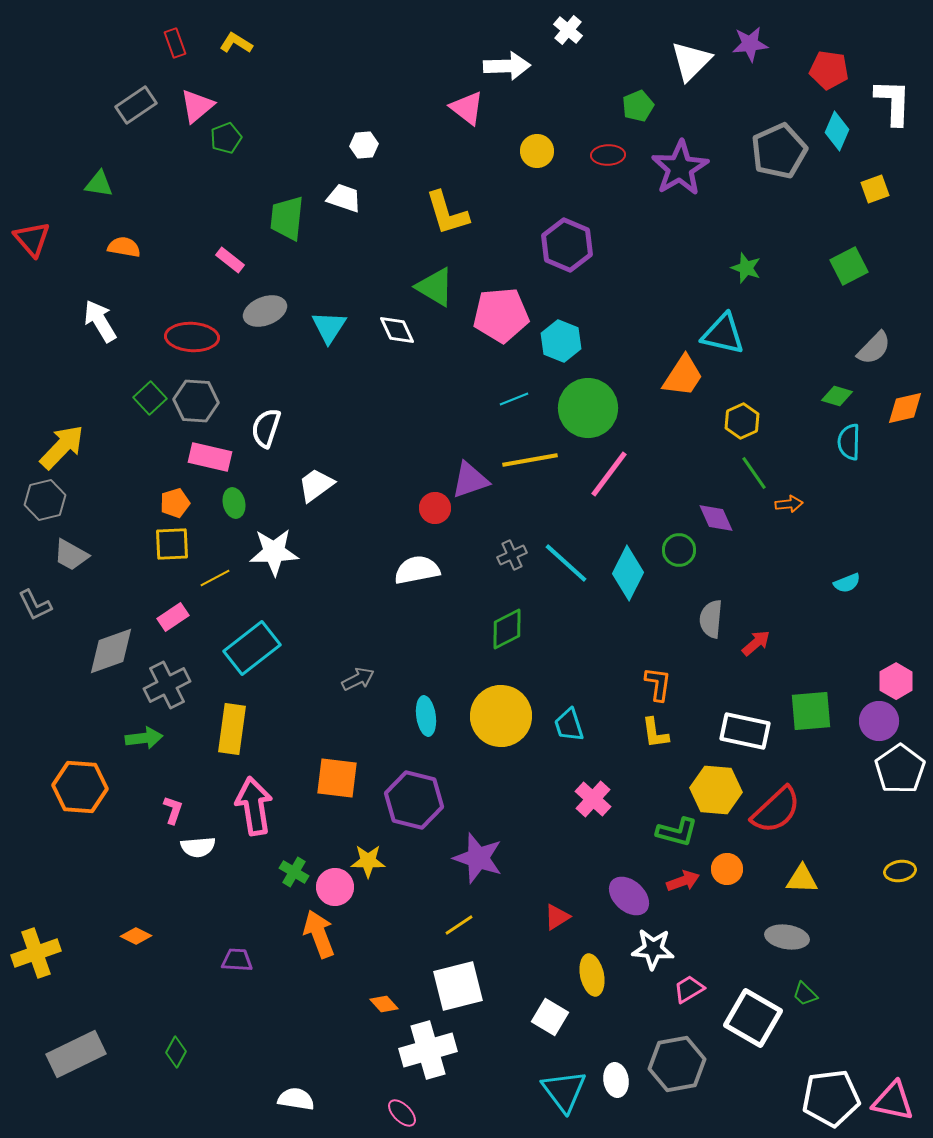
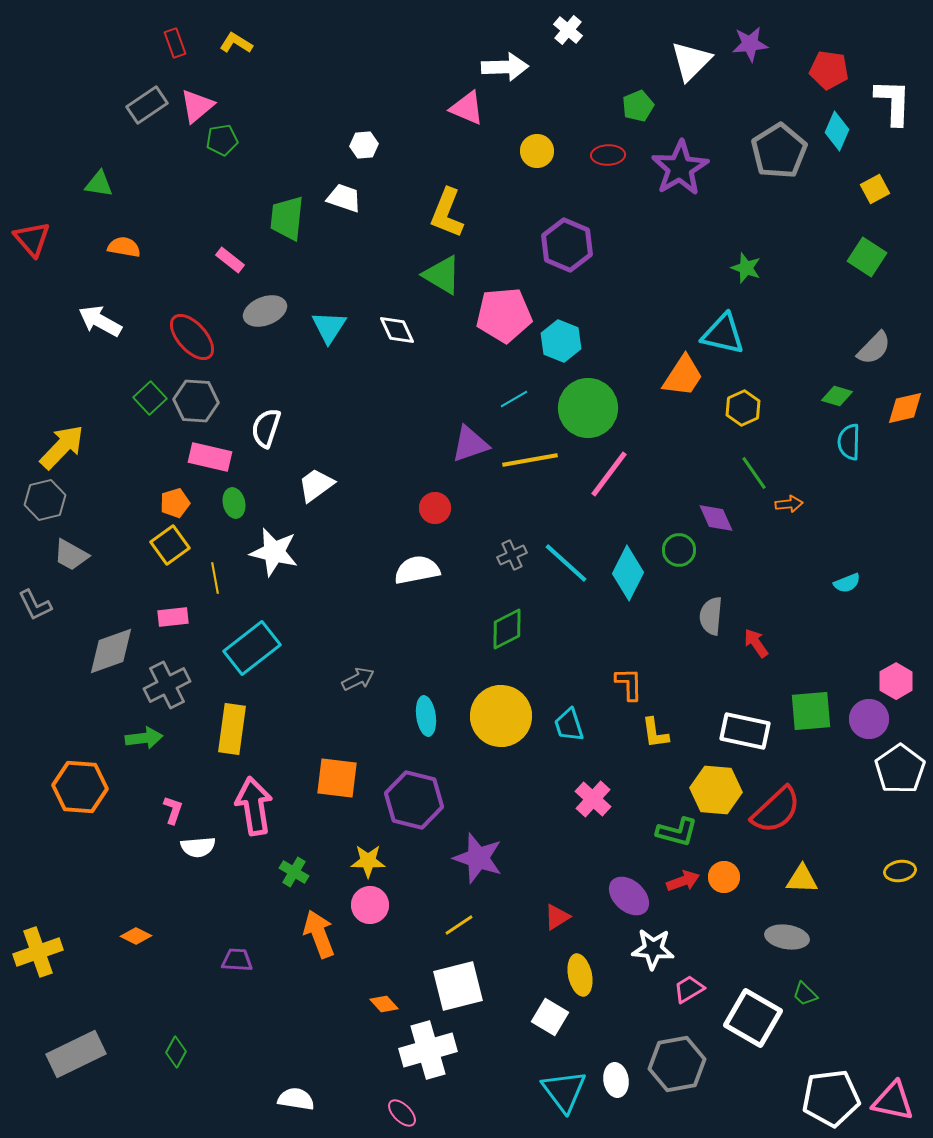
white arrow at (507, 66): moved 2 px left, 1 px down
gray rectangle at (136, 105): moved 11 px right
pink triangle at (467, 108): rotated 15 degrees counterclockwise
green pentagon at (226, 138): moved 4 px left, 2 px down; rotated 12 degrees clockwise
gray pentagon at (779, 151): rotated 8 degrees counterclockwise
yellow square at (875, 189): rotated 8 degrees counterclockwise
yellow L-shape at (447, 213): rotated 39 degrees clockwise
green square at (849, 266): moved 18 px right, 9 px up; rotated 30 degrees counterclockwise
green triangle at (435, 287): moved 7 px right, 12 px up
pink pentagon at (501, 315): moved 3 px right
white arrow at (100, 321): rotated 30 degrees counterclockwise
red ellipse at (192, 337): rotated 45 degrees clockwise
cyan line at (514, 399): rotated 8 degrees counterclockwise
yellow hexagon at (742, 421): moved 1 px right, 13 px up
purple triangle at (470, 480): moved 36 px up
yellow square at (172, 544): moved 2 px left, 1 px down; rotated 33 degrees counterclockwise
white star at (274, 552): rotated 15 degrees clockwise
yellow line at (215, 578): rotated 72 degrees counterclockwise
pink rectangle at (173, 617): rotated 28 degrees clockwise
gray semicircle at (711, 619): moved 3 px up
red arrow at (756, 643): rotated 84 degrees counterclockwise
orange L-shape at (658, 684): moved 29 px left; rotated 9 degrees counterclockwise
purple circle at (879, 721): moved 10 px left, 2 px up
orange circle at (727, 869): moved 3 px left, 8 px down
pink circle at (335, 887): moved 35 px right, 18 px down
yellow cross at (36, 953): moved 2 px right, 1 px up
yellow ellipse at (592, 975): moved 12 px left
